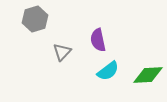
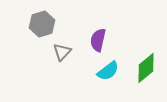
gray hexagon: moved 7 px right, 5 px down
purple semicircle: rotated 25 degrees clockwise
green diamond: moved 2 px left, 7 px up; rotated 36 degrees counterclockwise
